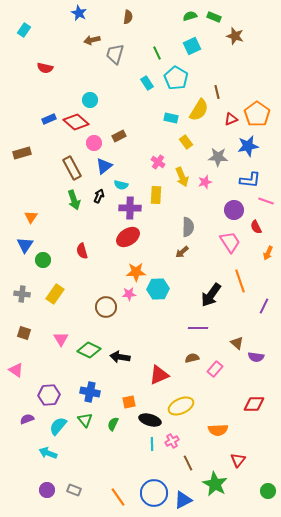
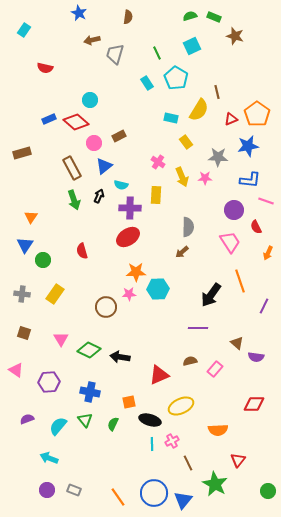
pink star at (205, 182): moved 4 px up; rotated 16 degrees clockwise
brown semicircle at (192, 358): moved 2 px left, 3 px down
purple hexagon at (49, 395): moved 13 px up
cyan arrow at (48, 453): moved 1 px right, 5 px down
blue triangle at (183, 500): rotated 24 degrees counterclockwise
